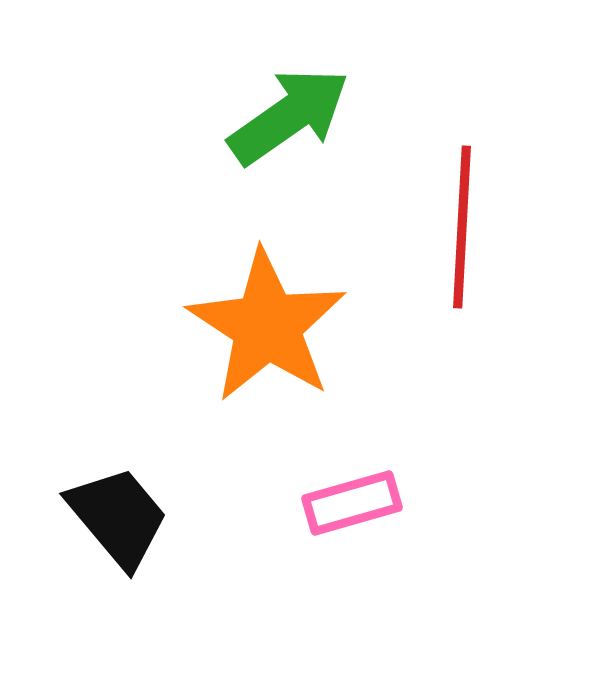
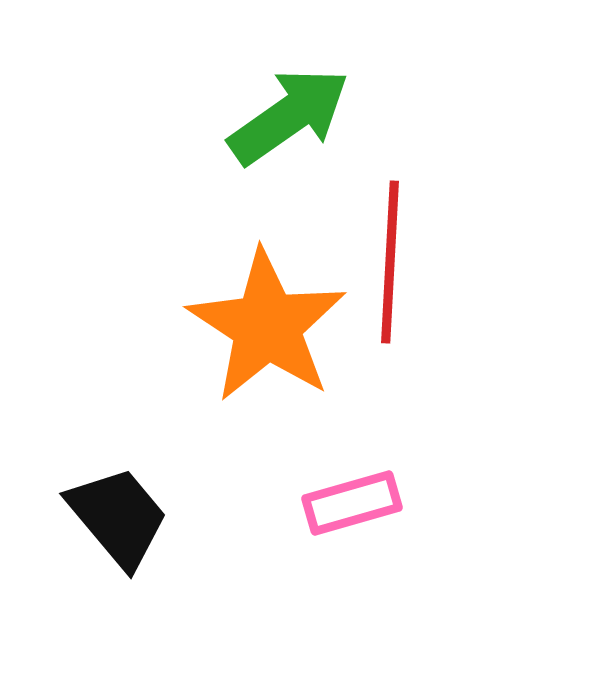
red line: moved 72 px left, 35 px down
